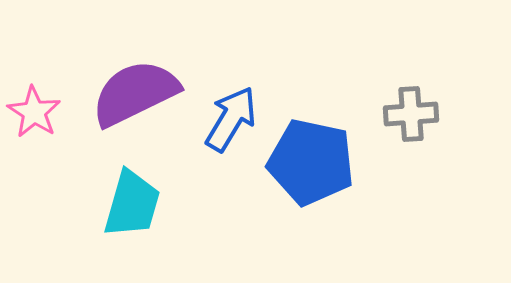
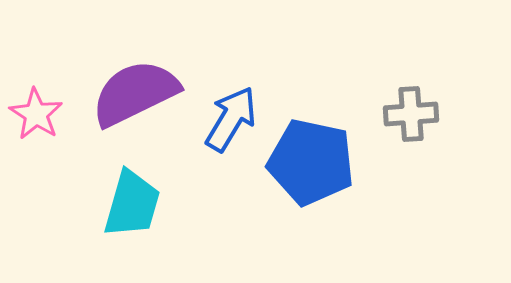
pink star: moved 2 px right, 2 px down
